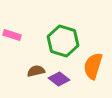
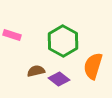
green hexagon: rotated 12 degrees clockwise
